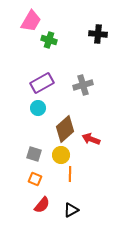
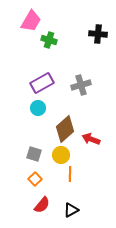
gray cross: moved 2 px left
orange square: rotated 24 degrees clockwise
